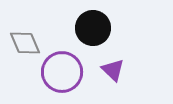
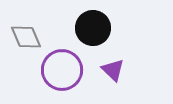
gray diamond: moved 1 px right, 6 px up
purple circle: moved 2 px up
